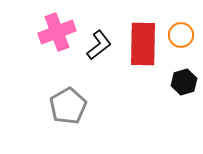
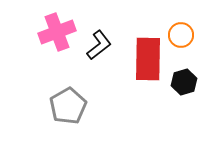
red rectangle: moved 5 px right, 15 px down
